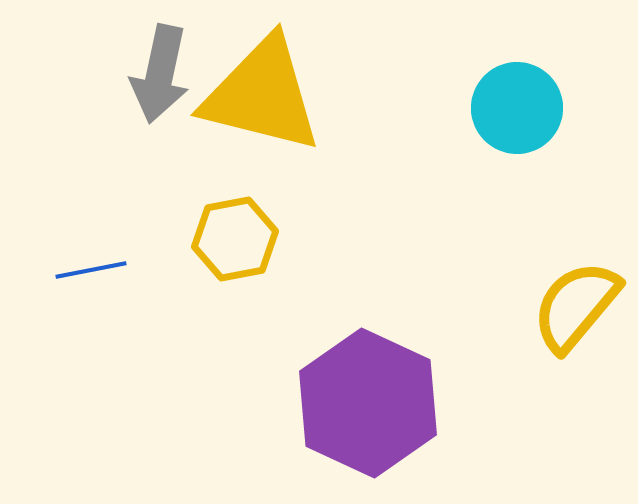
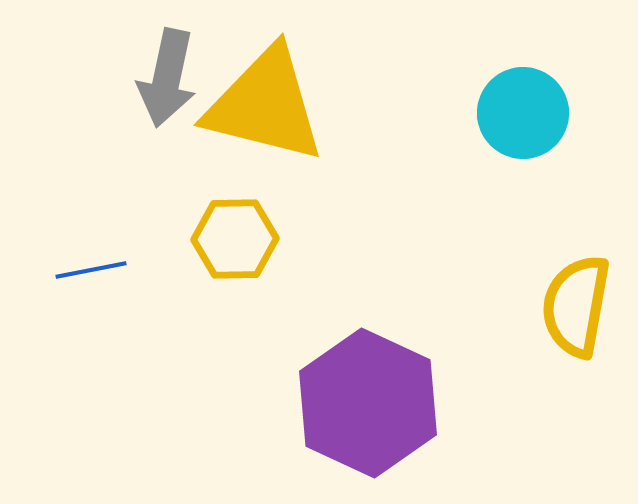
gray arrow: moved 7 px right, 4 px down
yellow triangle: moved 3 px right, 10 px down
cyan circle: moved 6 px right, 5 px down
yellow hexagon: rotated 10 degrees clockwise
yellow semicircle: rotated 30 degrees counterclockwise
